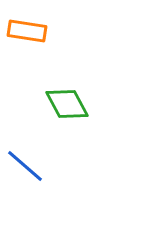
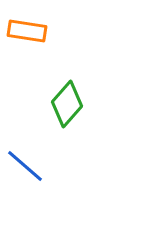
green diamond: rotated 69 degrees clockwise
